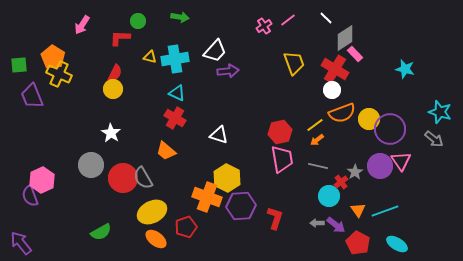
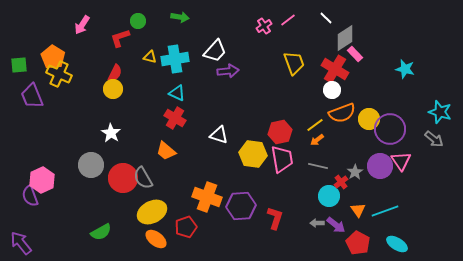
red L-shape at (120, 38): rotated 20 degrees counterclockwise
yellow hexagon at (227, 178): moved 26 px right, 24 px up; rotated 20 degrees counterclockwise
